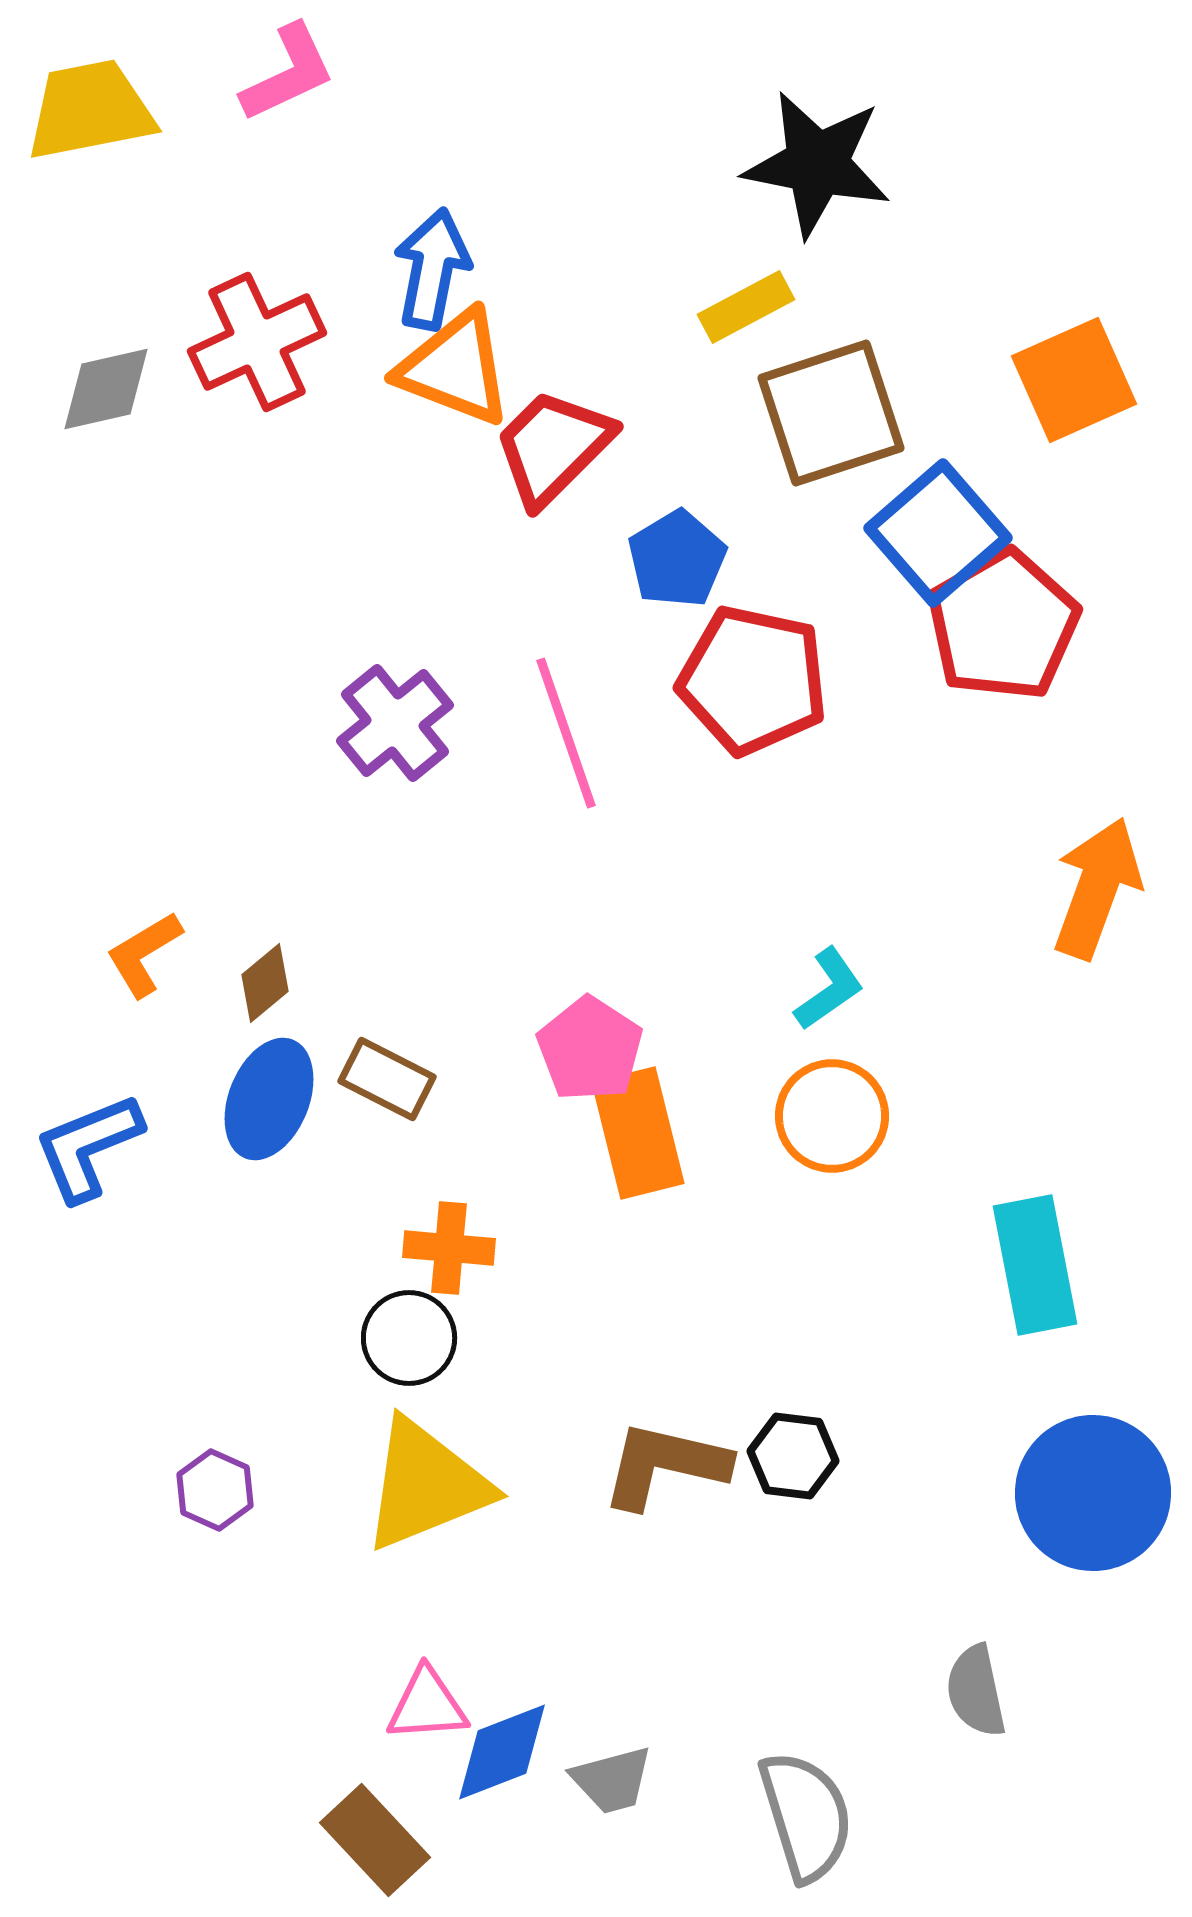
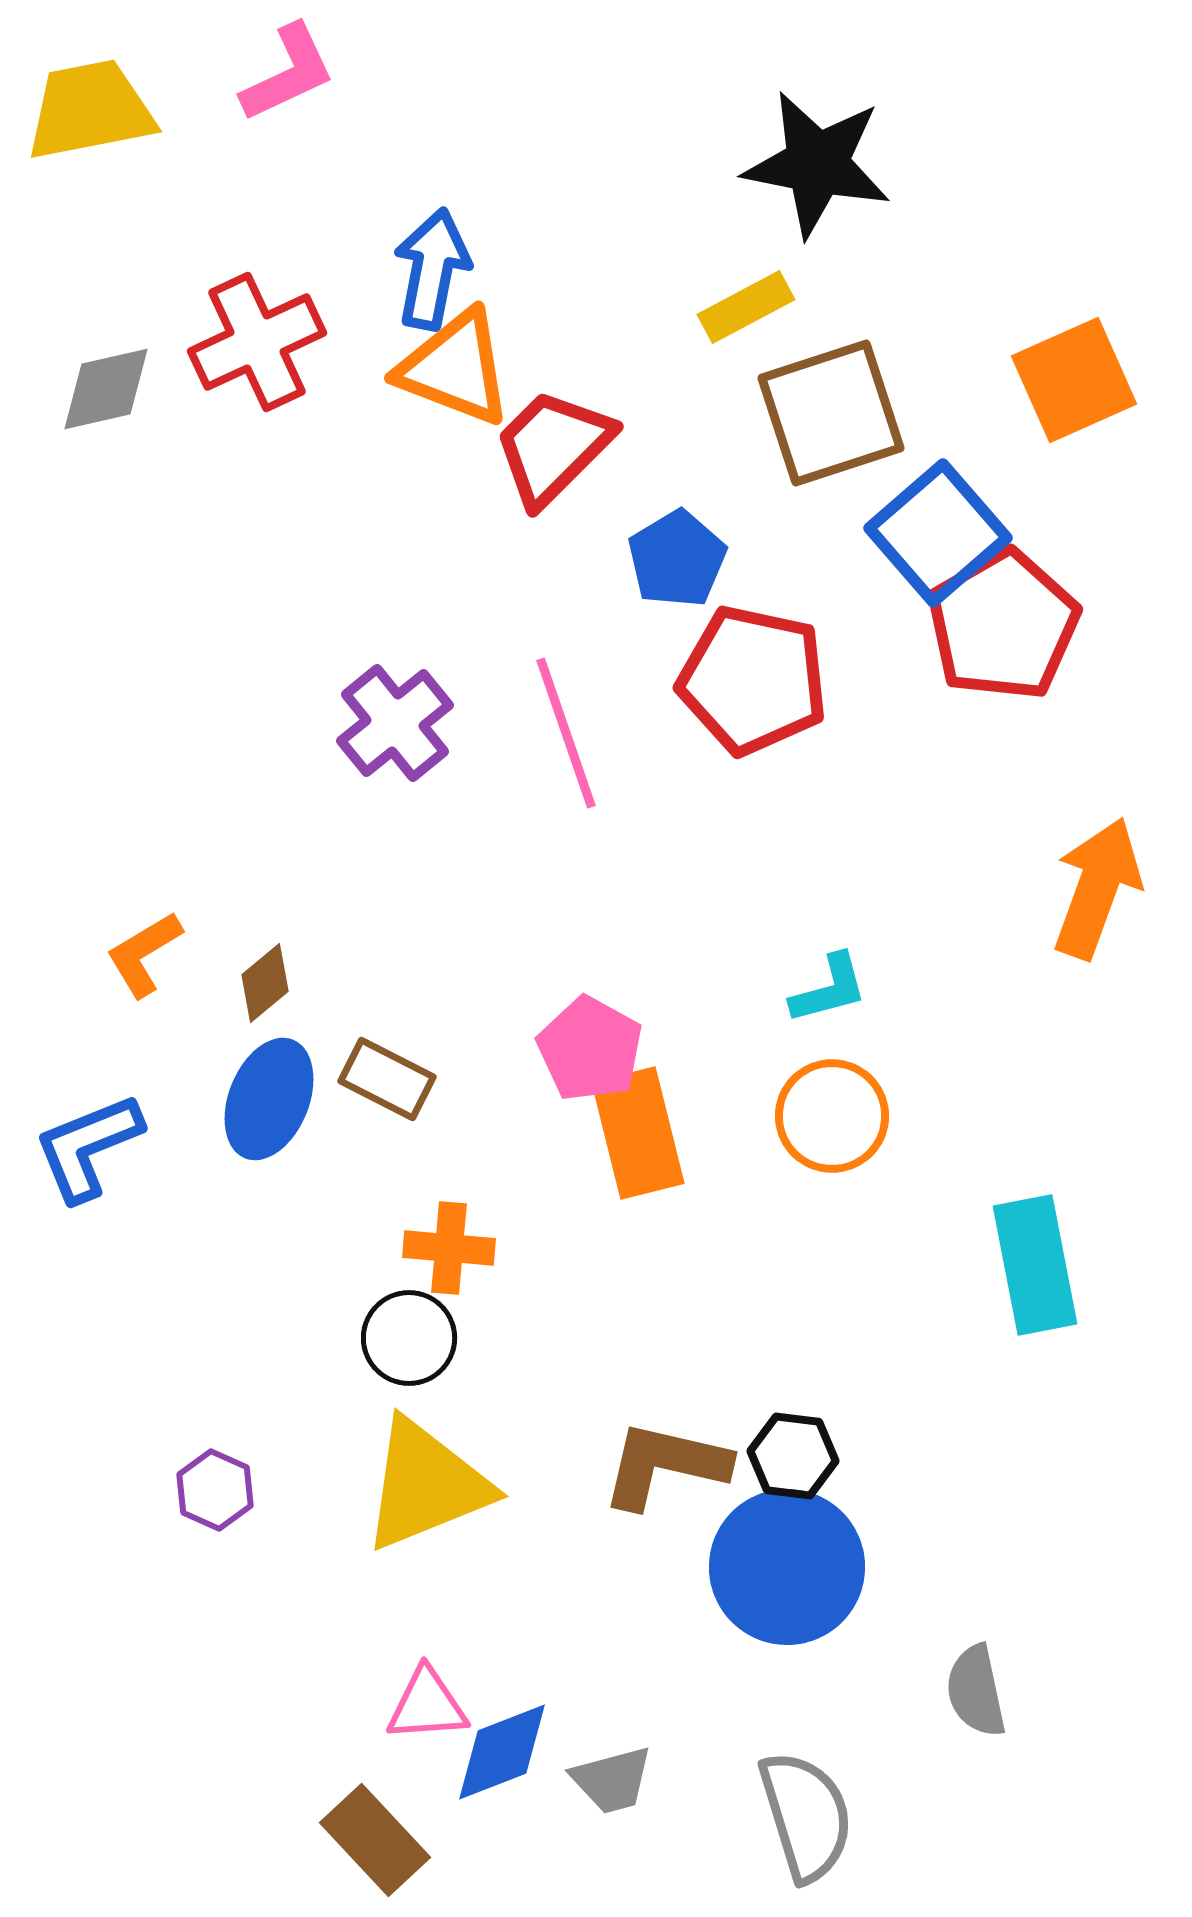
cyan L-shape at (829, 989): rotated 20 degrees clockwise
pink pentagon at (590, 1049): rotated 4 degrees counterclockwise
blue circle at (1093, 1493): moved 306 px left, 74 px down
